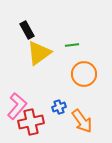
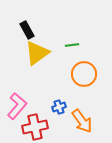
yellow triangle: moved 2 px left
red cross: moved 4 px right, 5 px down
